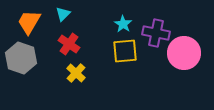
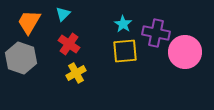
pink circle: moved 1 px right, 1 px up
yellow cross: rotated 18 degrees clockwise
